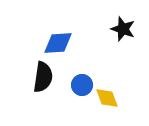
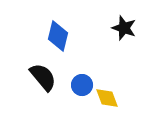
black star: moved 1 px right, 1 px up
blue diamond: moved 7 px up; rotated 72 degrees counterclockwise
black semicircle: rotated 48 degrees counterclockwise
